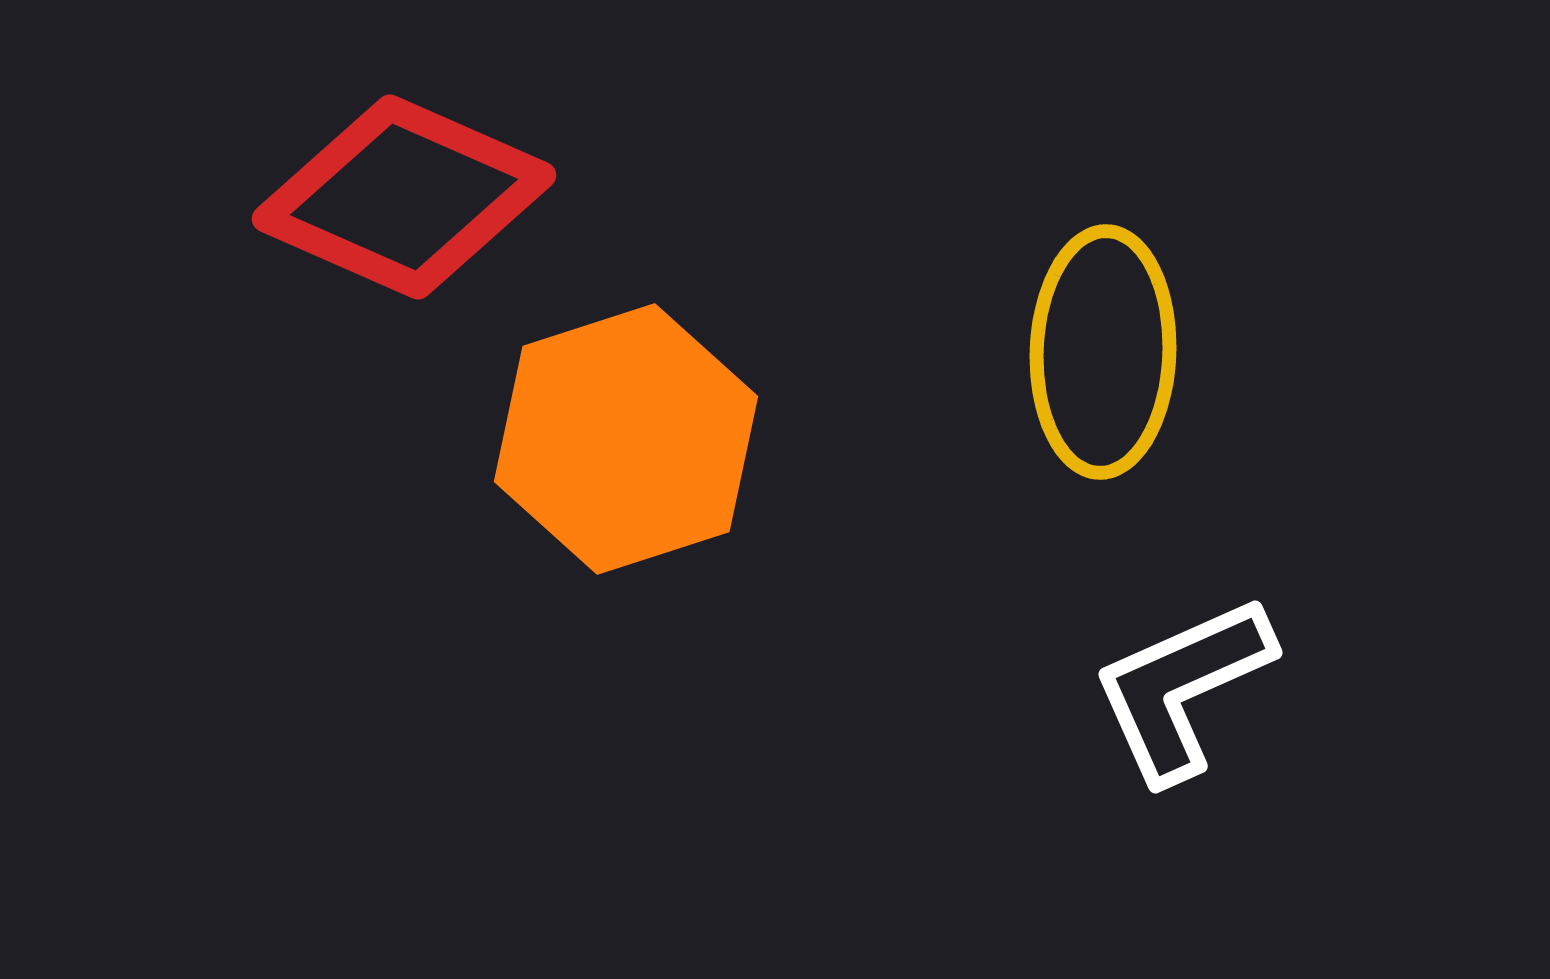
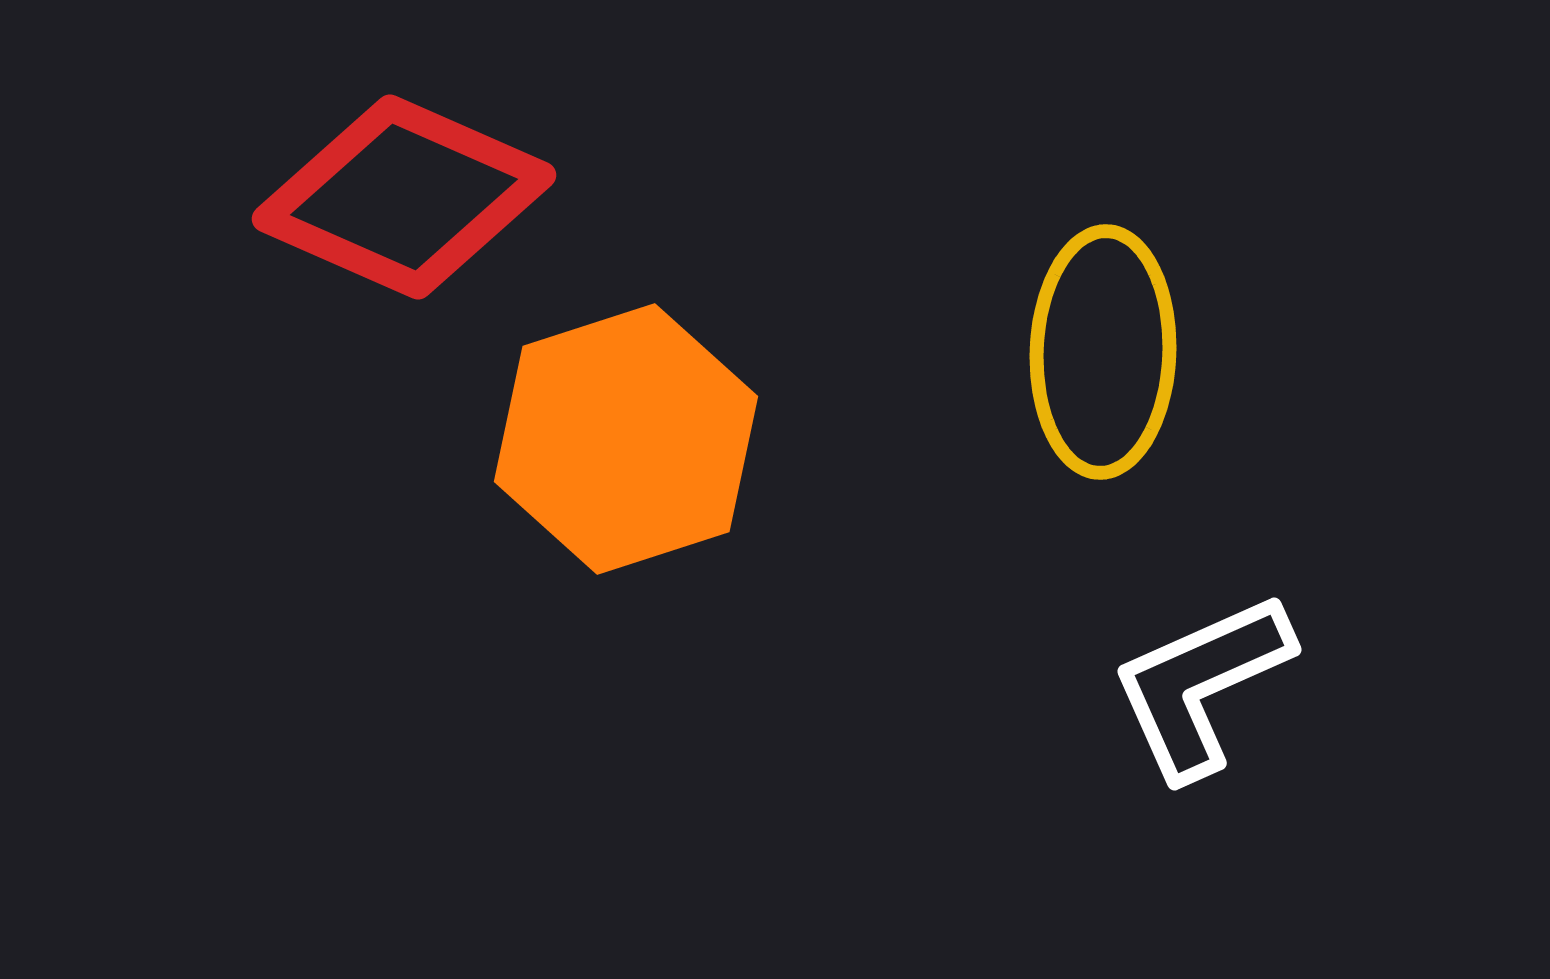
white L-shape: moved 19 px right, 3 px up
